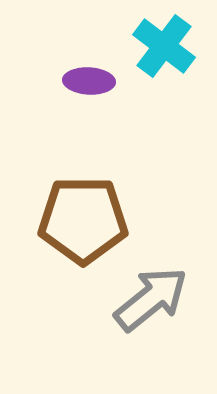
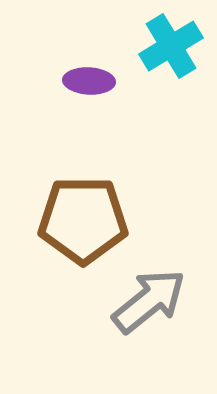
cyan cross: moved 7 px right; rotated 22 degrees clockwise
gray arrow: moved 2 px left, 2 px down
